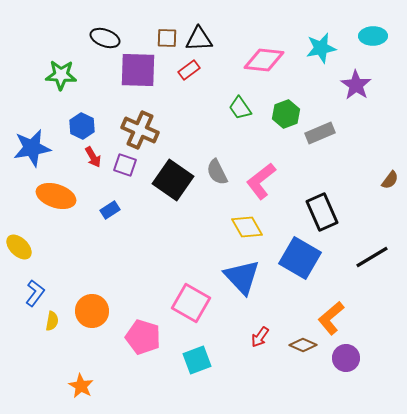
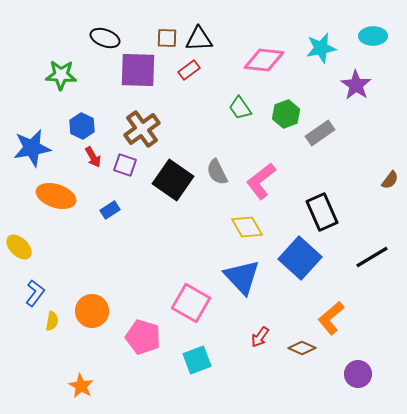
brown cross at (140, 130): moved 2 px right, 1 px up; rotated 30 degrees clockwise
gray rectangle at (320, 133): rotated 12 degrees counterclockwise
blue square at (300, 258): rotated 12 degrees clockwise
brown diamond at (303, 345): moved 1 px left, 3 px down
purple circle at (346, 358): moved 12 px right, 16 px down
